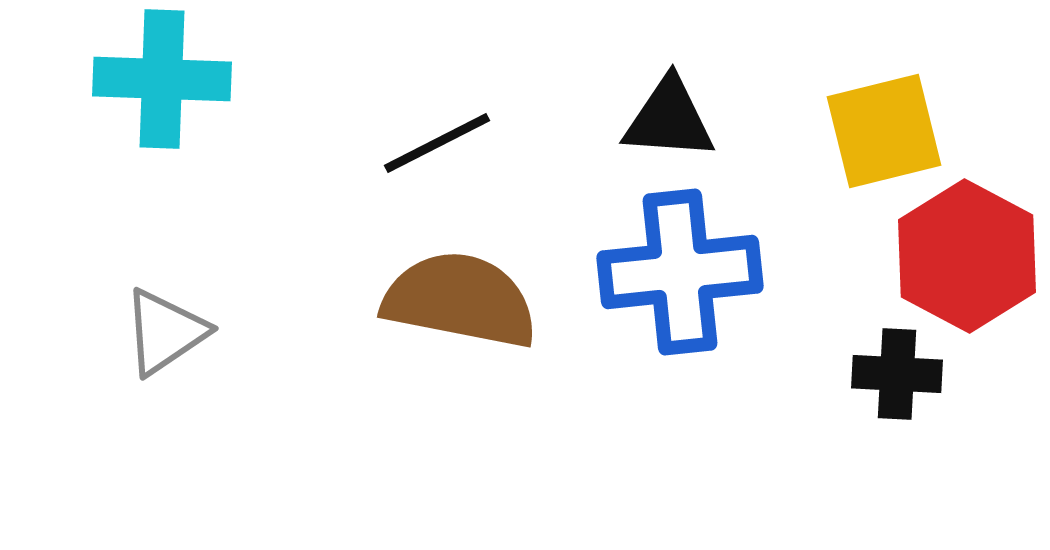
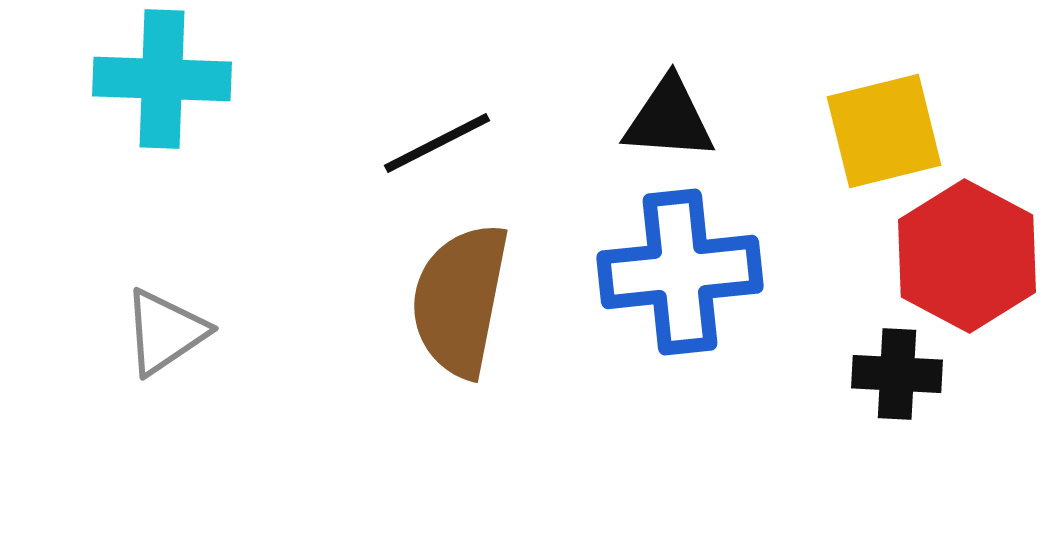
brown semicircle: rotated 90 degrees counterclockwise
